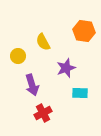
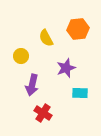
orange hexagon: moved 6 px left, 2 px up; rotated 15 degrees counterclockwise
yellow semicircle: moved 3 px right, 4 px up
yellow circle: moved 3 px right
purple arrow: rotated 30 degrees clockwise
red cross: rotated 30 degrees counterclockwise
